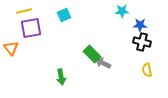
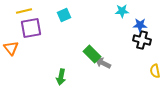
black cross: moved 2 px up
yellow semicircle: moved 8 px right, 1 px down
green arrow: rotated 21 degrees clockwise
